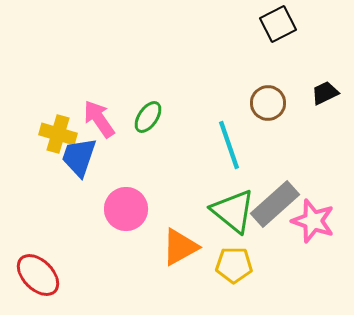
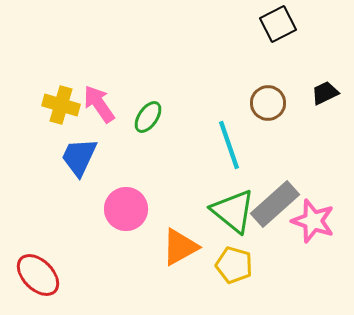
pink arrow: moved 15 px up
yellow cross: moved 3 px right, 29 px up
blue trapezoid: rotated 6 degrees clockwise
yellow pentagon: rotated 15 degrees clockwise
